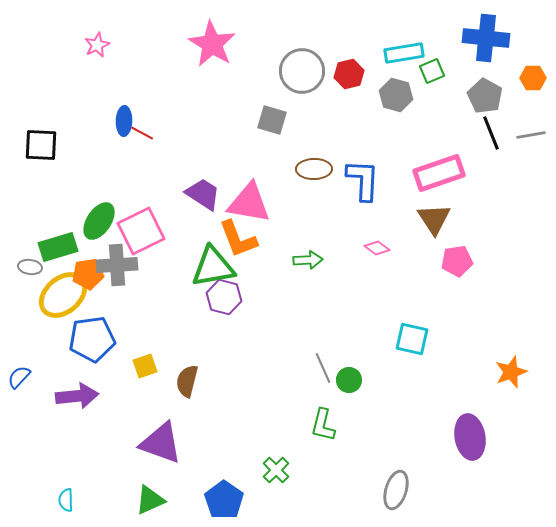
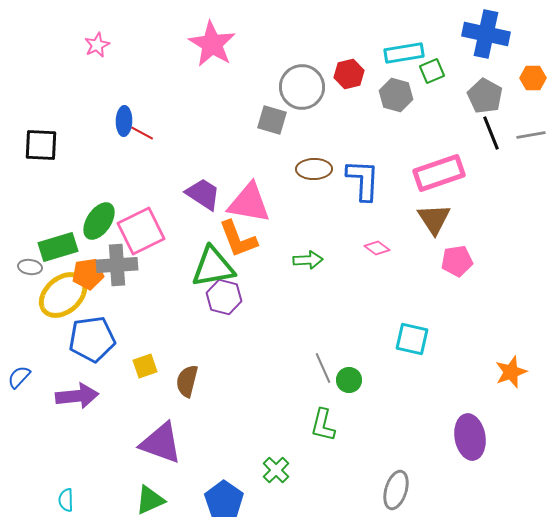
blue cross at (486, 38): moved 4 px up; rotated 6 degrees clockwise
gray circle at (302, 71): moved 16 px down
